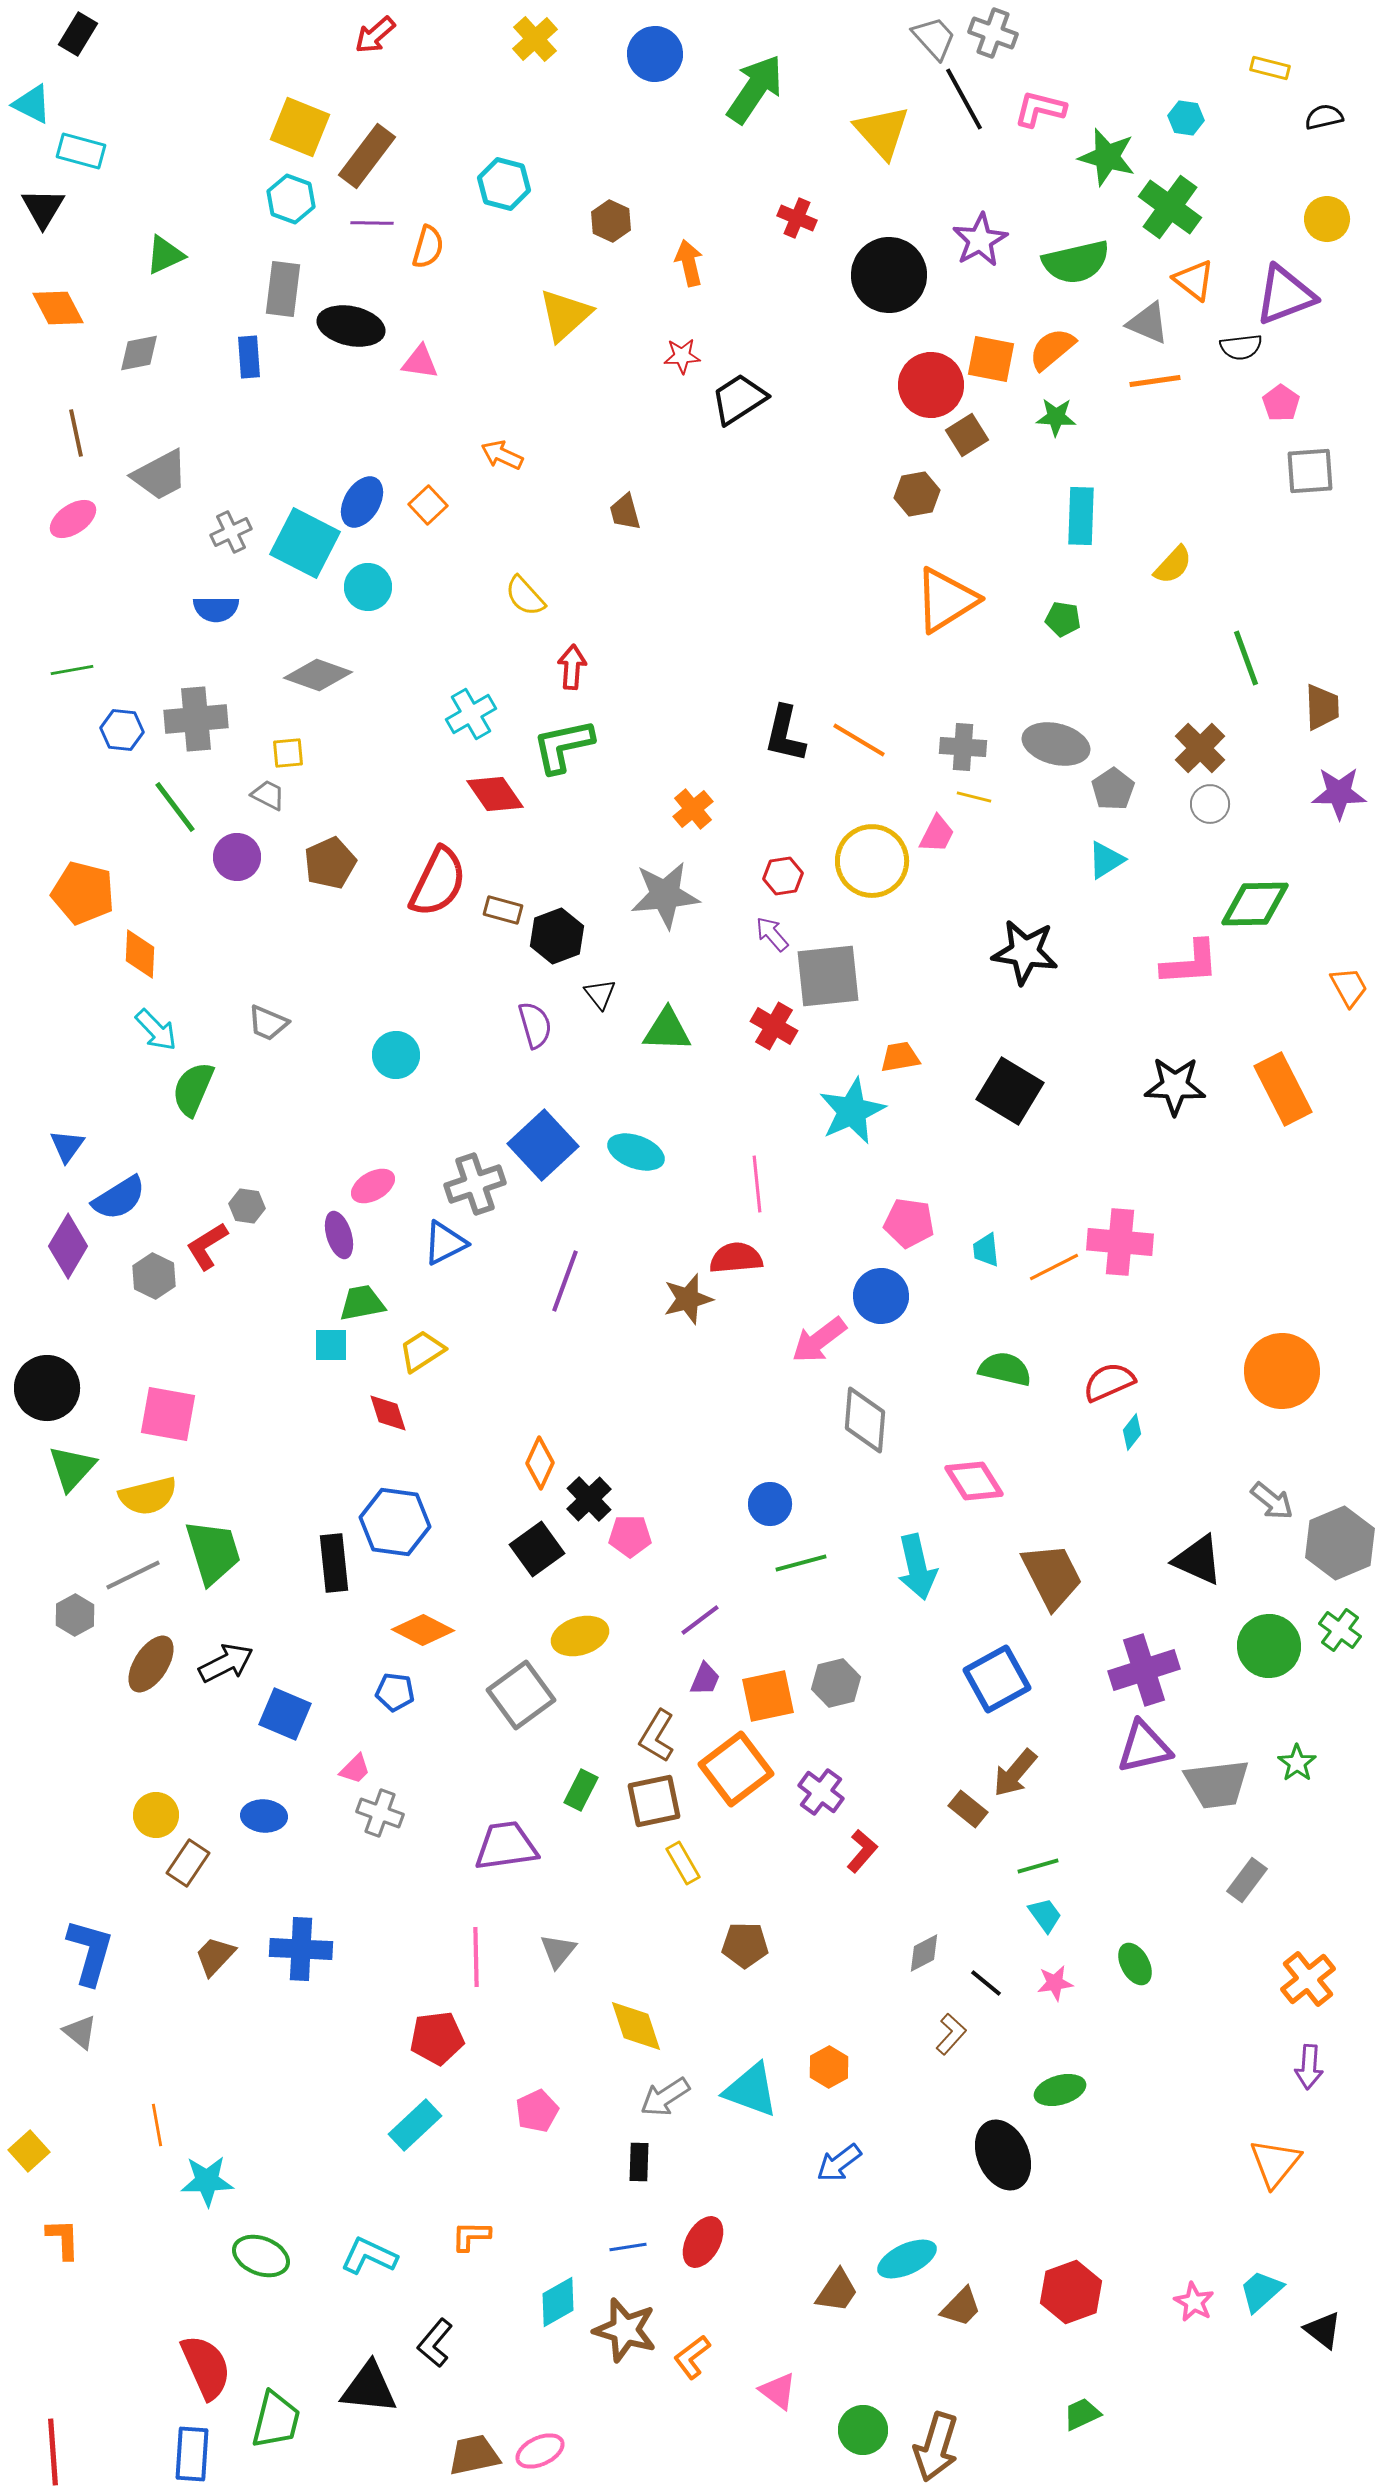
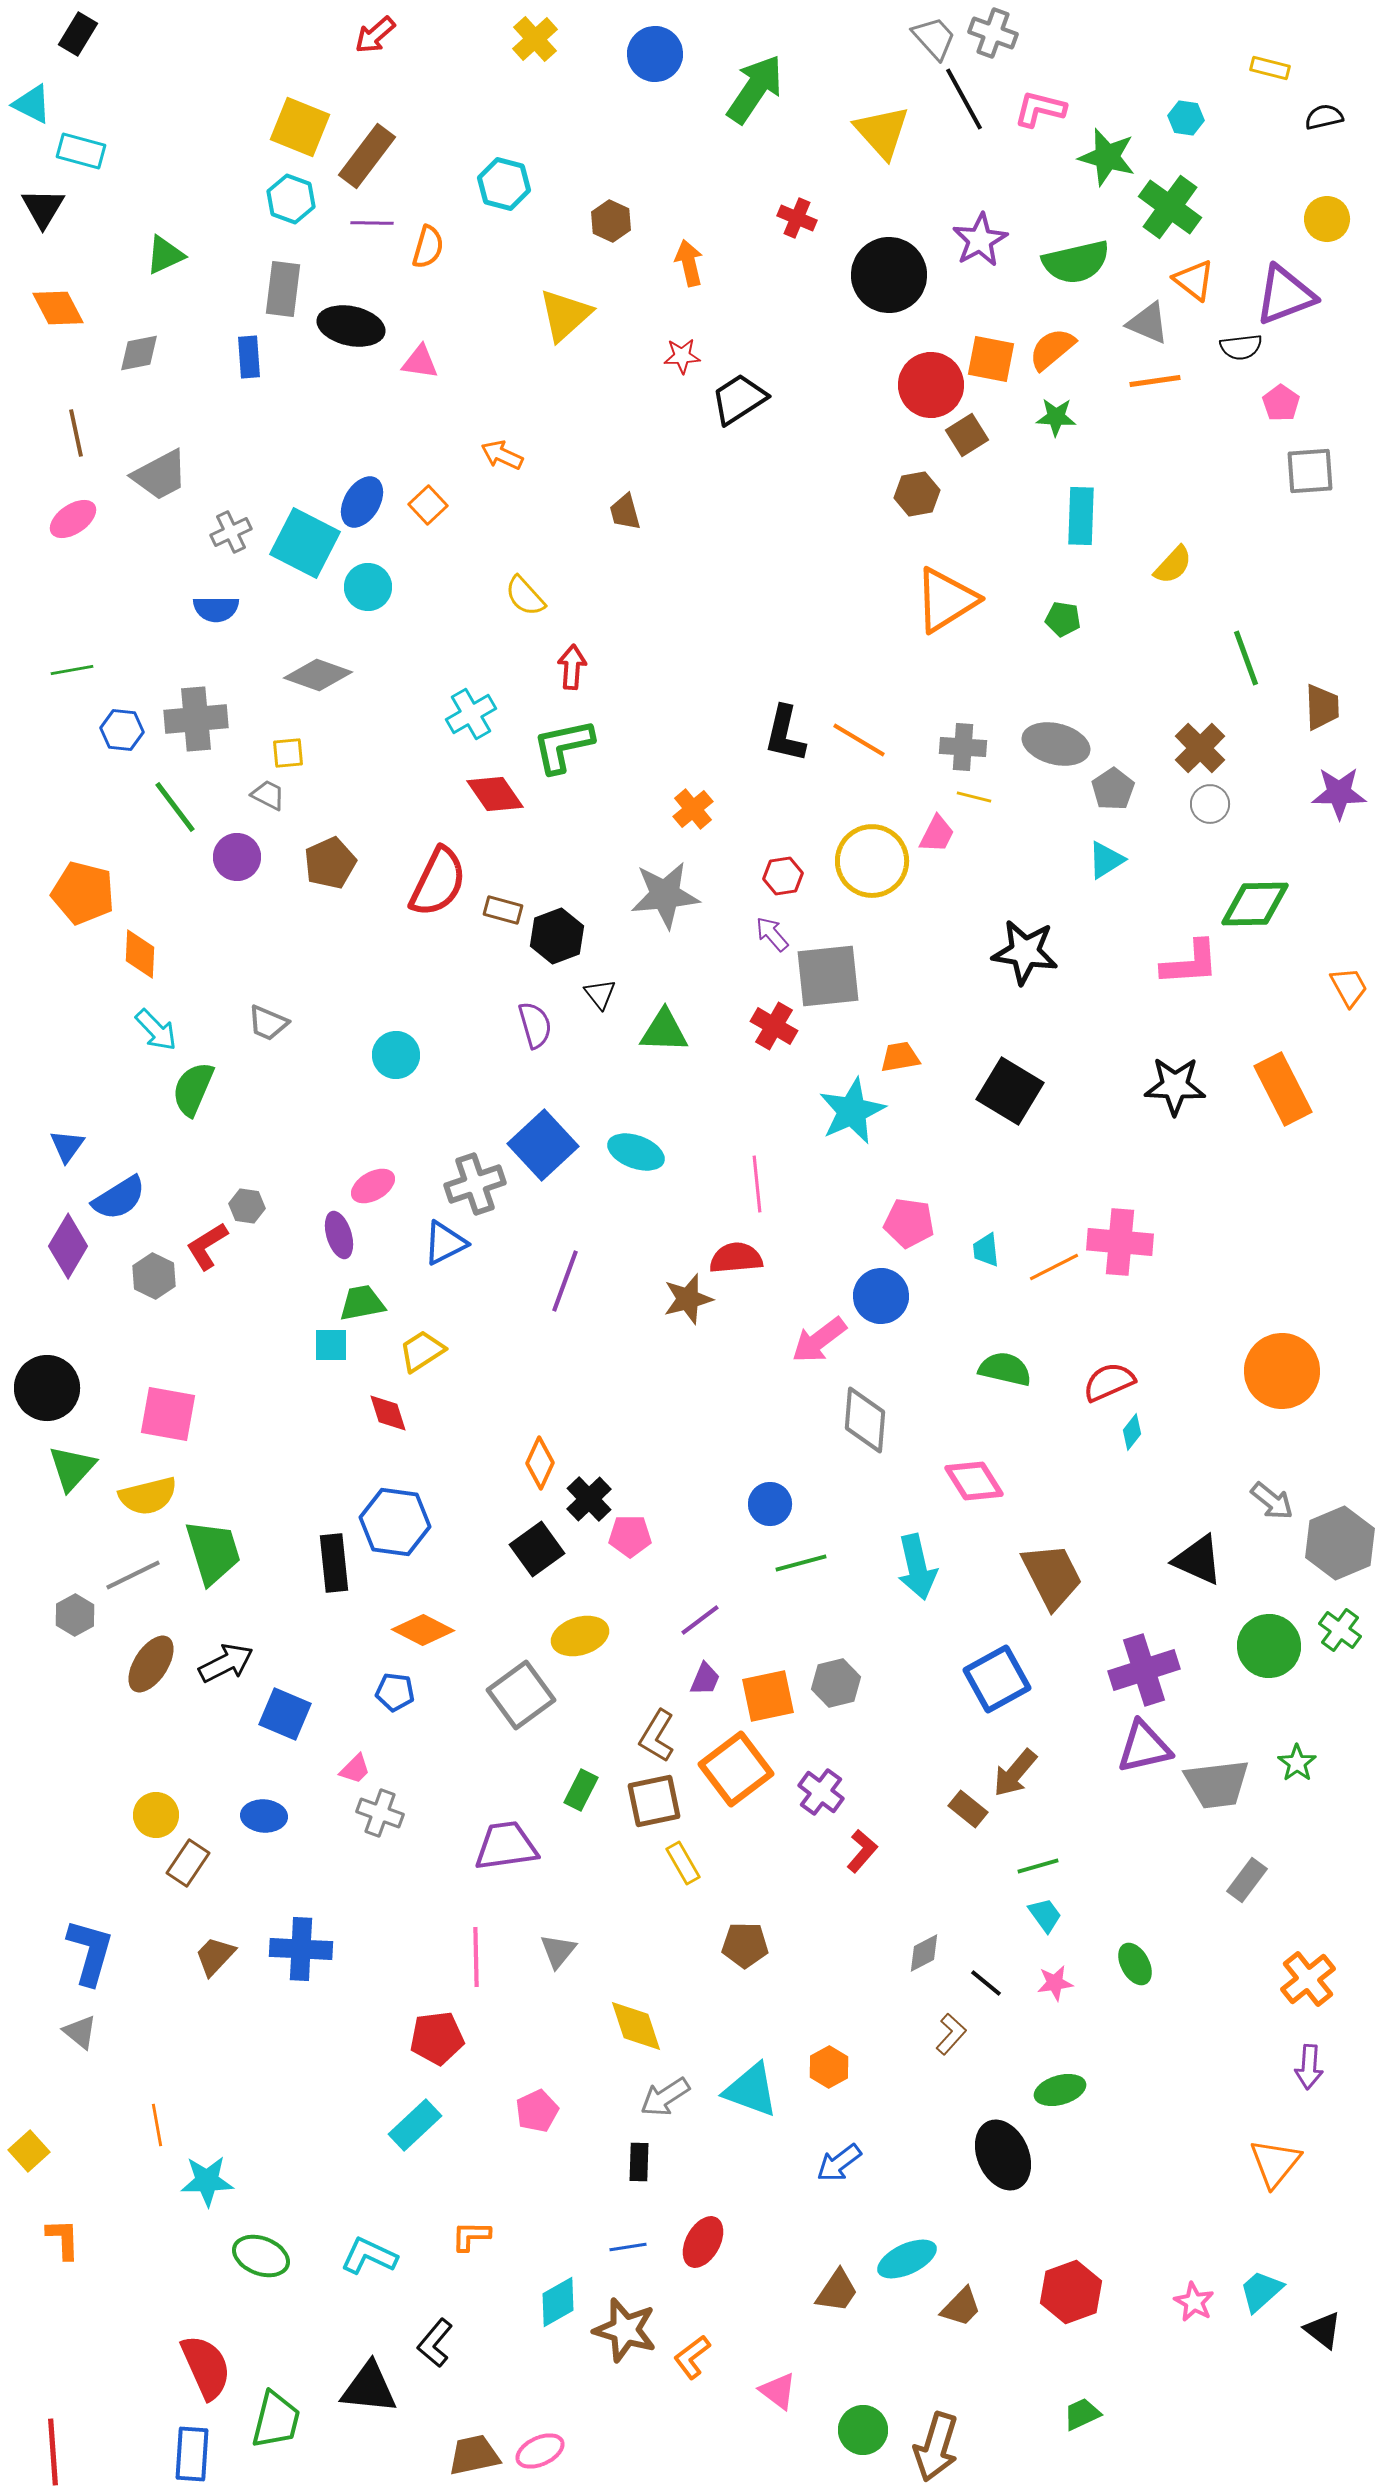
green triangle at (667, 1030): moved 3 px left, 1 px down
